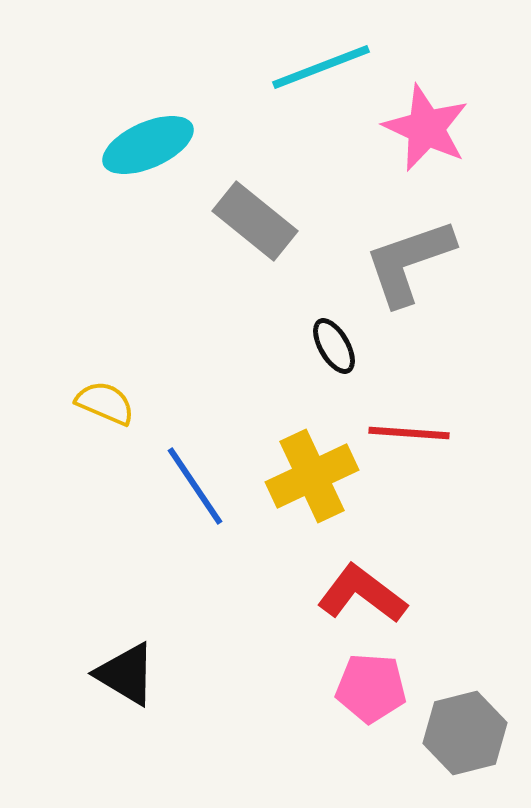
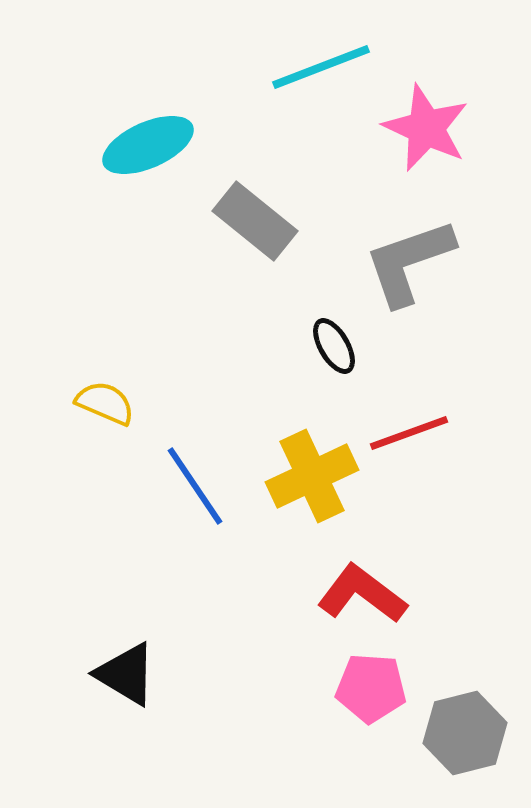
red line: rotated 24 degrees counterclockwise
